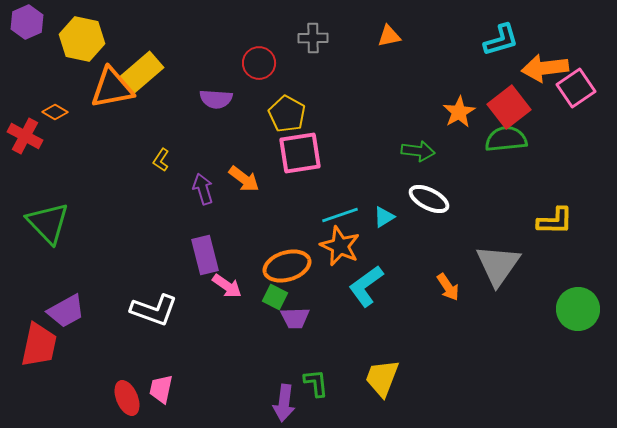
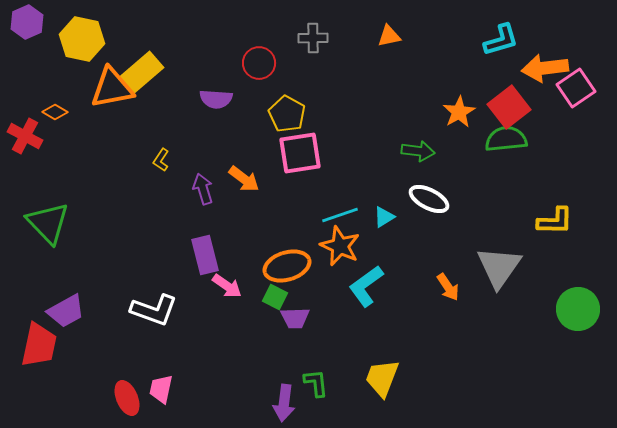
gray triangle at (498, 265): moved 1 px right, 2 px down
